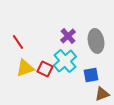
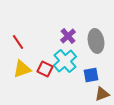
yellow triangle: moved 3 px left, 1 px down
